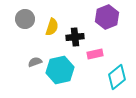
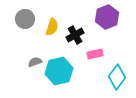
black cross: moved 2 px up; rotated 24 degrees counterclockwise
cyan hexagon: moved 1 px left, 1 px down
cyan diamond: rotated 15 degrees counterclockwise
